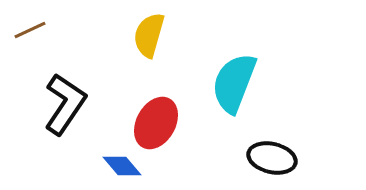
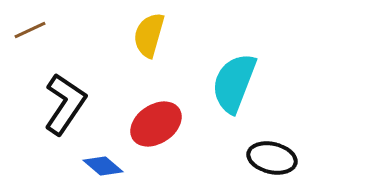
red ellipse: moved 1 px down; rotated 27 degrees clockwise
blue diamond: moved 19 px left; rotated 9 degrees counterclockwise
